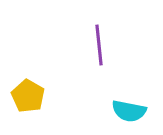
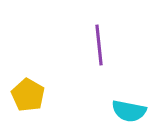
yellow pentagon: moved 1 px up
